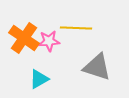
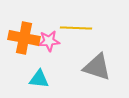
orange cross: rotated 24 degrees counterclockwise
cyan triangle: rotated 35 degrees clockwise
